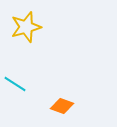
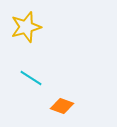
cyan line: moved 16 px right, 6 px up
